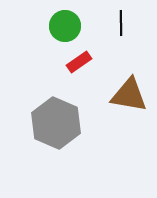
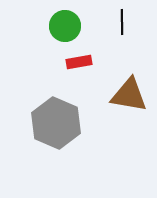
black line: moved 1 px right, 1 px up
red rectangle: rotated 25 degrees clockwise
